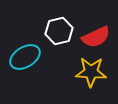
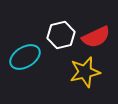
white hexagon: moved 2 px right, 4 px down
yellow star: moved 6 px left; rotated 16 degrees counterclockwise
